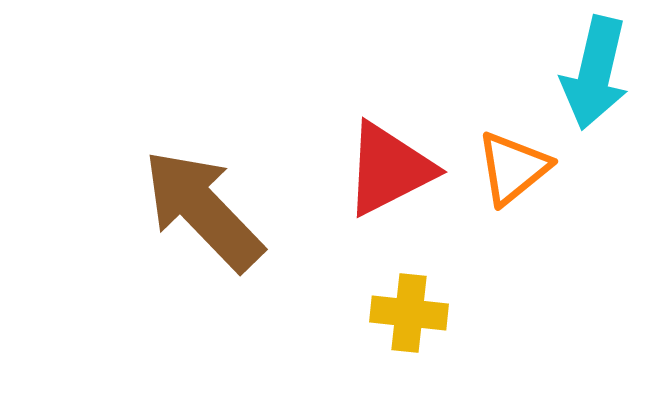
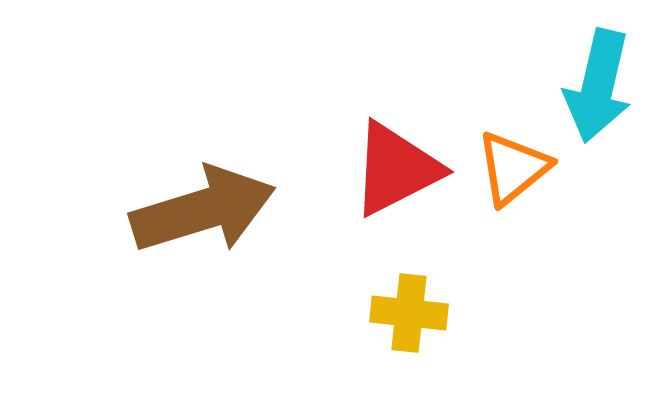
cyan arrow: moved 3 px right, 13 px down
red triangle: moved 7 px right
brown arrow: rotated 117 degrees clockwise
